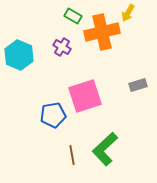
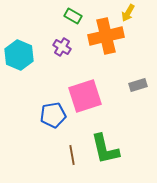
orange cross: moved 4 px right, 4 px down
green L-shape: rotated 60 degrees counterclockwise
